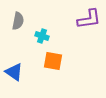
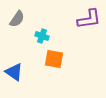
gray semicircle: moved 1 px left, 2 px up; rotated 24 degrees clockwise
orange square: moved 1 px right, 2 px up
